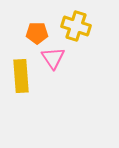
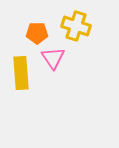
yellow rectangle: moved 3 px up
